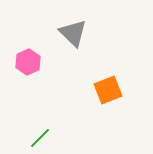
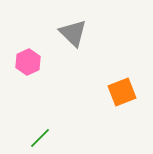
orange square: moved 14 px right, 2 px down
